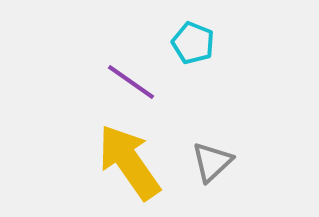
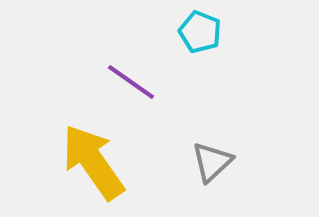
cyan pentagon: moved 7 px right, 11 px up
yellow arrow: moved 36 px left
